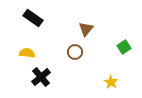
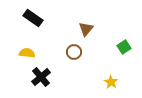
brown circle: moved 1 px left
